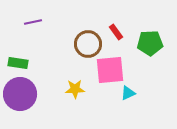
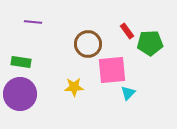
purple line: rotated 18 degrees clockwise
red rectangle: moved 11 px right, 1 px up
green rectangle: moved 3 px right, 1 px up
pink square: moved 2 px right
yellow star: moved 1 px left, 2 px up
cyan triangle: rotated 21 degrees counterclockwise
